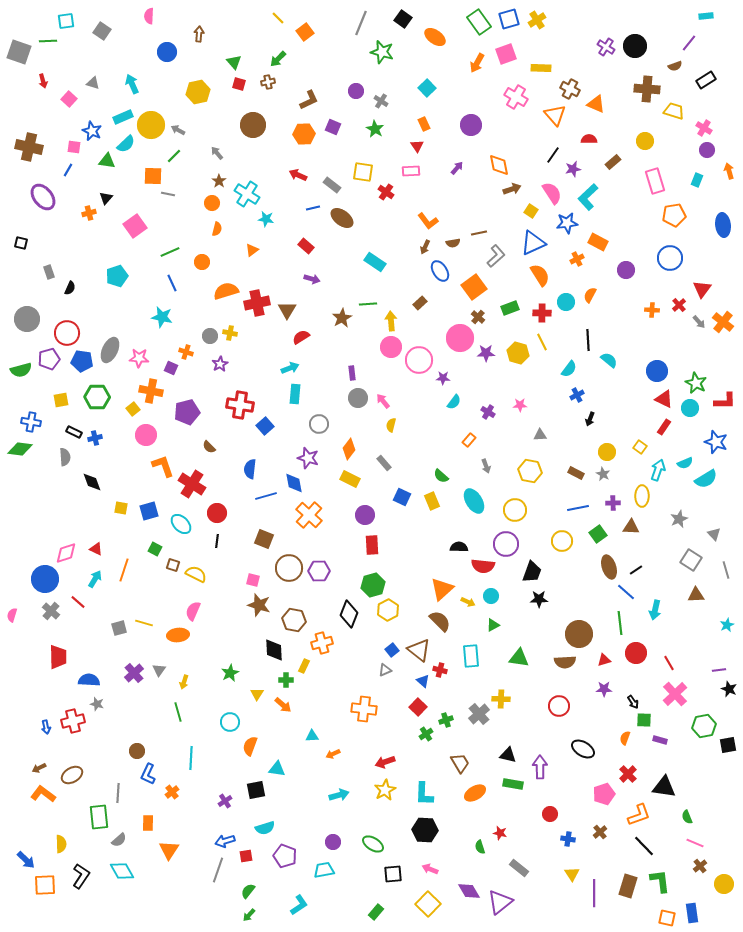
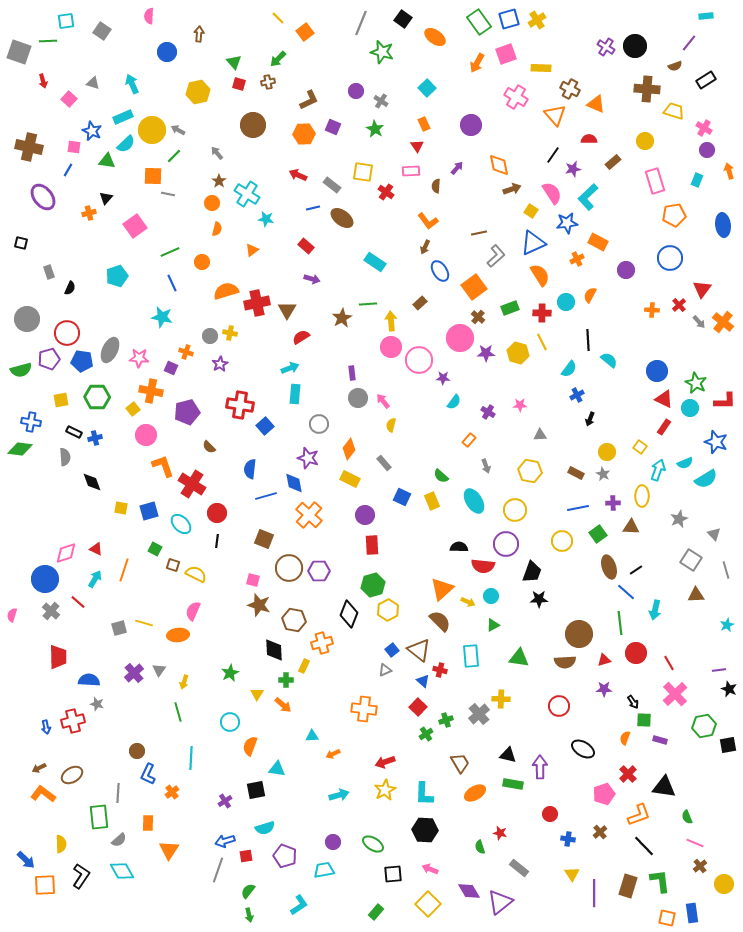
yellow circle at (151, 125): moved 1 px right, 5 px down
brown semicircle at (453, 243): moved 17 px left, 57 px up; rotated 104 degrees clockwise
green arrow at (249, 915): rotated 56 degrees counterclockwise
